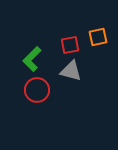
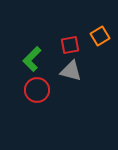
orange square: moved 2 px right, 1 px up; rotated 18 degrees counterclockwise
